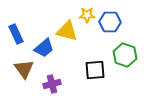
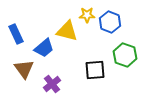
blue hexagon: rotated 20 degrees clockwise
purple cross: rotated 24 degrees counterclockwise
